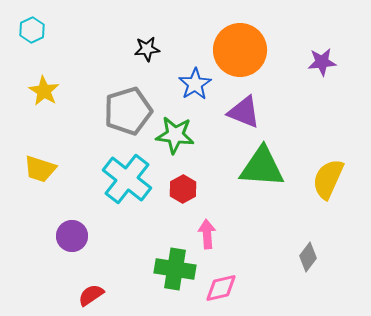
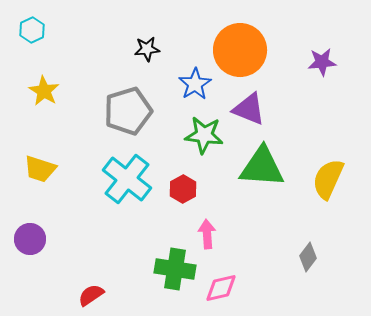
purple triangle: moved 5 px right, 3 px up
green star: moved 29 px right
purple circle: moved 42 px left, 3 px down
